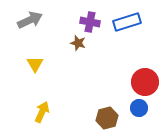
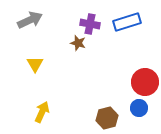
purple cross: moved 2 px down
